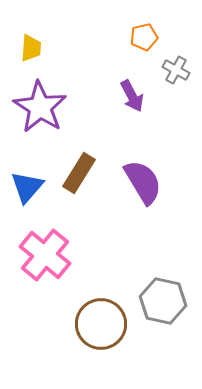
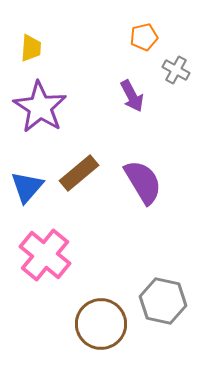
brown rectangle: rotated 18 degrees clockwise
